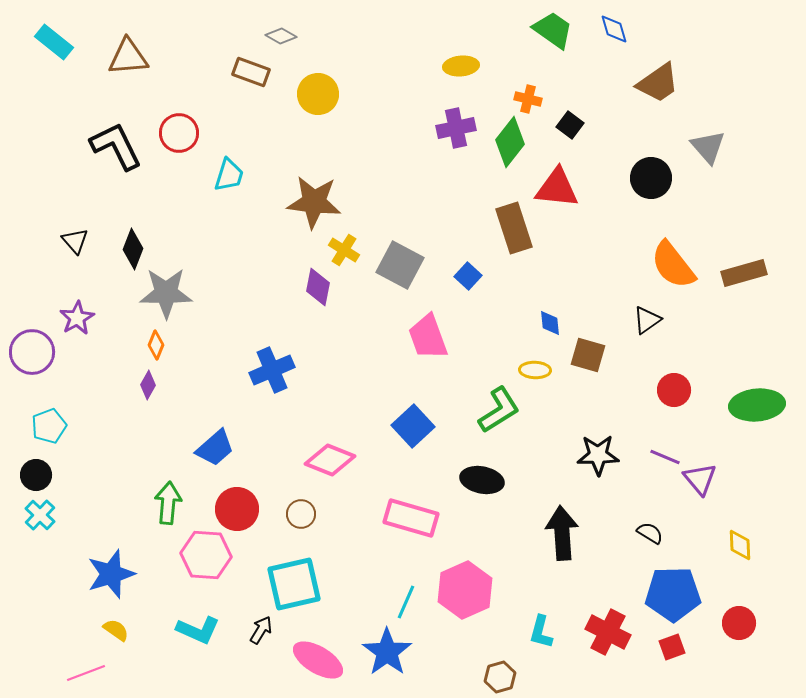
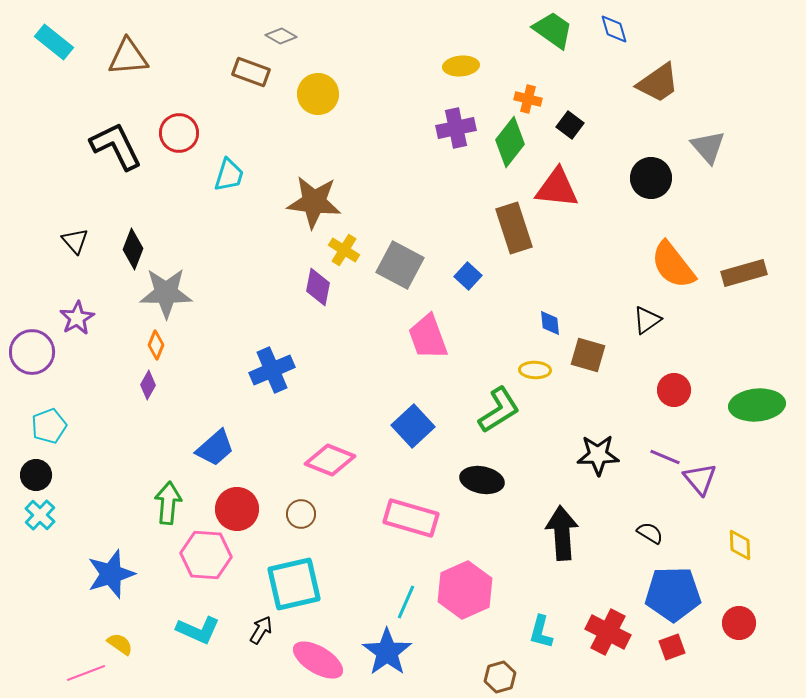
yellow semicircle at (116, 630): moved 4 px right, 14 px down
